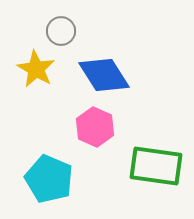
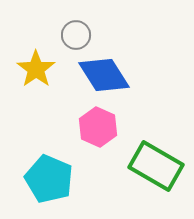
gray circle: moved 15 px right, 4 px down
yellow star: rotated 6 degrees clockwise
pink hexagon: moved 3 px right
green rectangle: rotated 22 degrees clockwise
